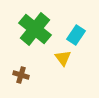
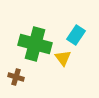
green cross: moved 15 px down; rotated 24 degrees counterclockwise
brown cross: moved 5 px left, 2 px down
